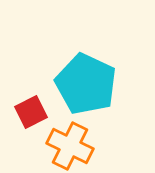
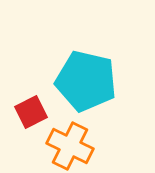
cyan pentagon: moved 3 px up; rotated 12 degrees counterclockwise
